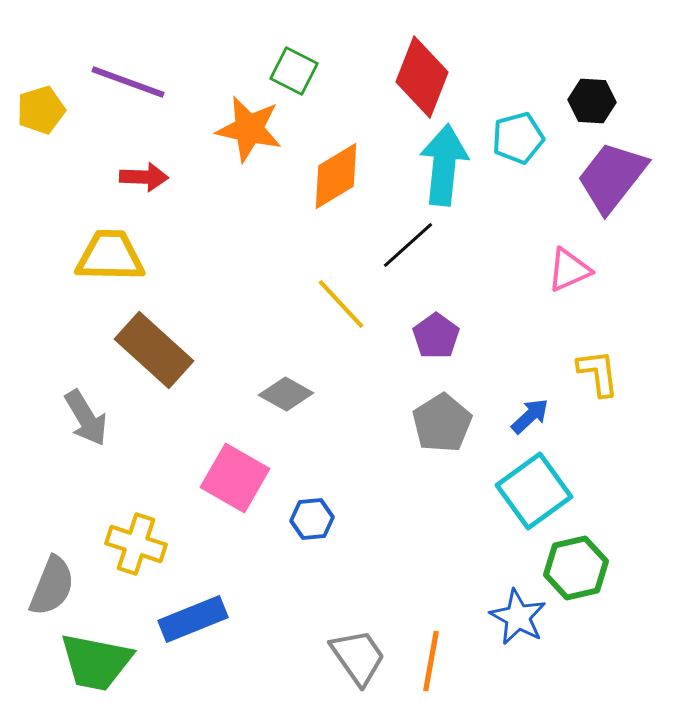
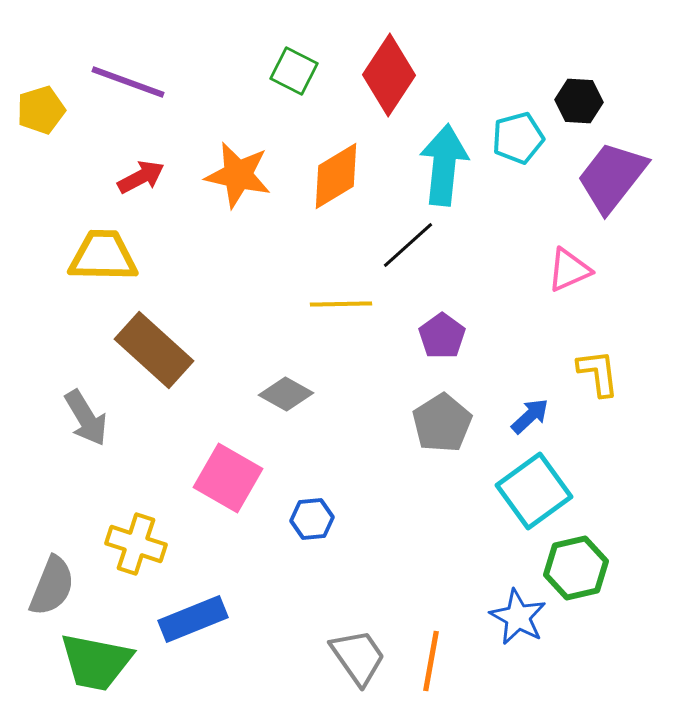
red diamond: moved 33 px left, 2 px up; rotated 12 degrees clockwise
black hexagon: moved 13 px left
orange star: moved 11 px left, 46 px down
red arrow: moved 3 px left; rotated 30 degrees counterclockwise
yellow trapezoid: moved 7 px left
yellow line: rotated 48 degrees counterclockwise
purple pentagon: moved 6 px right
pink square: moved 7 px left
